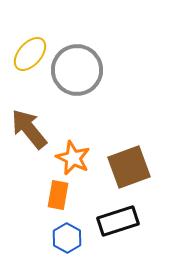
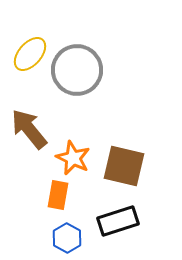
brown square: moved 5 px left, 1 px up; rotated 33 degrees clockwise
